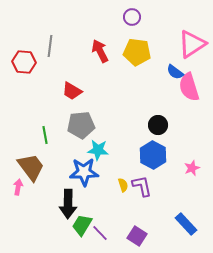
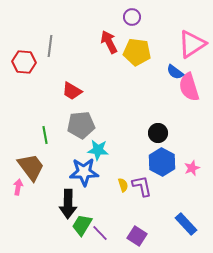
red arrow: moved 9 px right, 9 px up
black circle: moved 8 px down
blue hexagon: moved 9 px right, 7 px down
